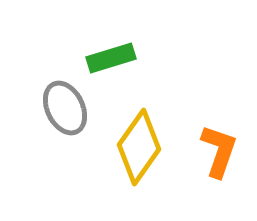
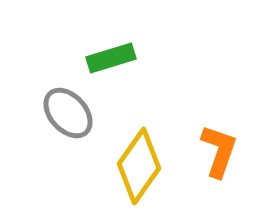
gray ellipse: moved 3 px right, 5 px down; rotated 16 degrees counterclockwise
yellow diamond: moved 19 px down
